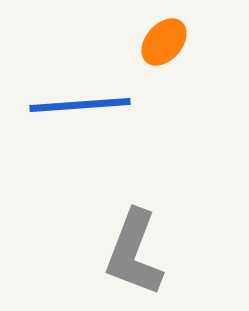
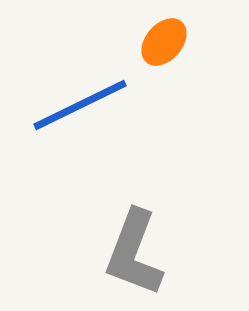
blue line: rotated 22 degrees counterclockwise
